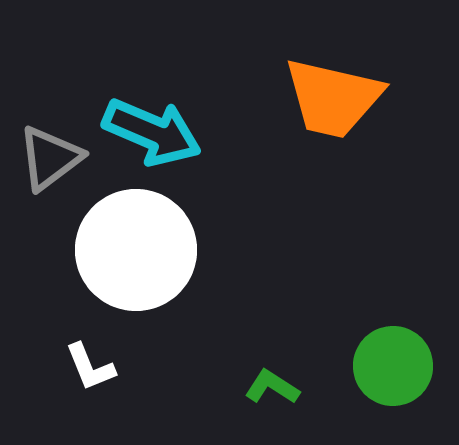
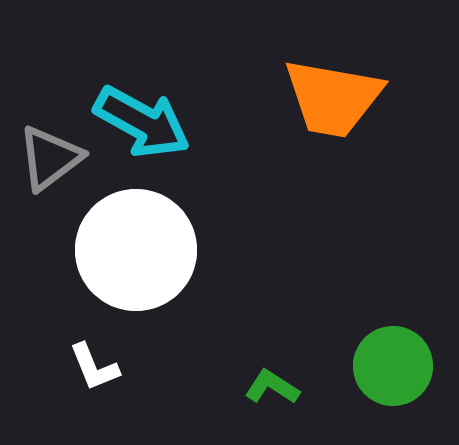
orange trapezoid: rotated 3 degrees counterclockwise
cyan arrow: moved 10 px left, 10 px up; rotated 6 degrees clockwise
white L-shape: moved 4 px right
